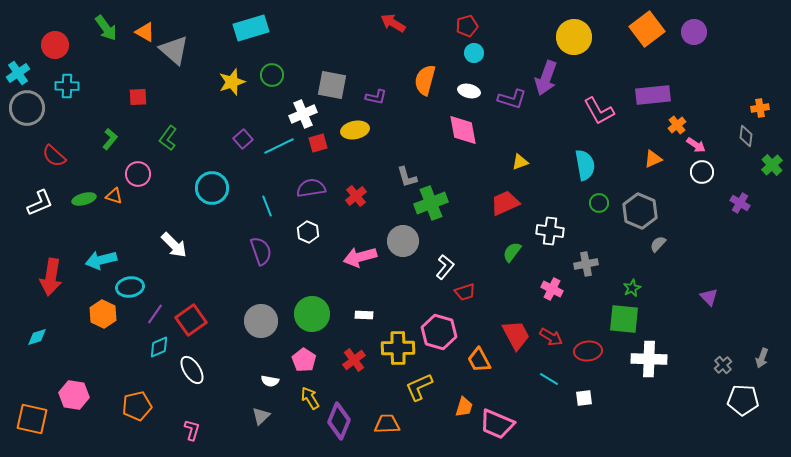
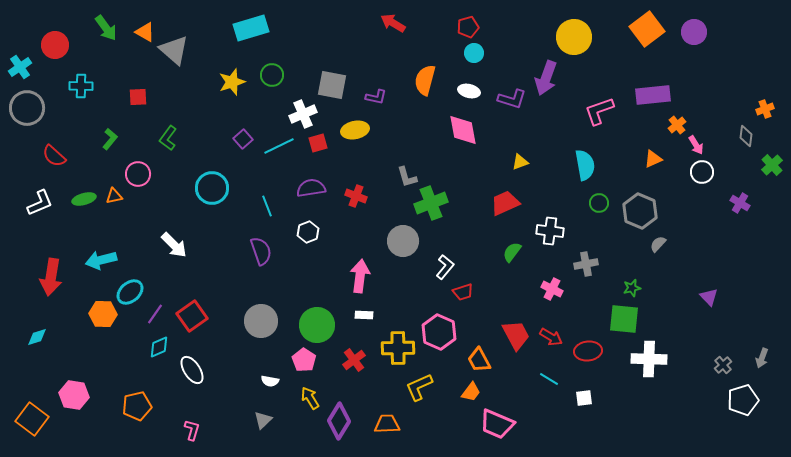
red pentagon at (467, 26): moved 1 px right, 1 px down
cyan cross at (18, 73): moved 2 px right, 6 px up
cyan cross at (67, 86): moved 14 px right
orange cross at (760, 108): moved 5 px right, 1 px down; rotated 12 degrees counterclockwise
pink L-shape at (599, 111): rotated 100 degrees clockwise
pink arrow at (696, 145): rotated 24 degrees clockwise
orange triangle at (114, 196): rotated 30 degrees counterclockwise
red cross at (356, 196): rotated 30 degrees counterclockwise
white hexagon at (308, 232): rotated 15 degrees clockwise
pink arrow at (360, 257): moved 19 px down; rotated 112 degrees clockwise
cyan ellipse at (130, 287): moved 5 px down; rotated 32 degrees counterclockwise
green star at (632, 288): rotated 12 degrees clockwise
red trapezoid at (465, 292): moved 2 px left
orange hexagon at (103, 314): rotated 24 degrees counterclockwise
green circle at (312, 314): moved 5 px right, 11 px down
red square at (191, 320): moved 1 px right, 4 px up
pink hexagon at (439, 332): rotated 8 degrees clockwise
white pentagon at (743, 400): rotated 20 degrees counterclockwise
orange trapezoid at (464, 407): moved 7 px right, 15 px up; rotated 20 degrees clockwise
gray triangle at (261, 416): moved 2 px right, 4 px down
orange square at (32, 419): rotated 24 degrees clockwise
purple diamond at (339, 421): rotated 9 degrees clockwise
